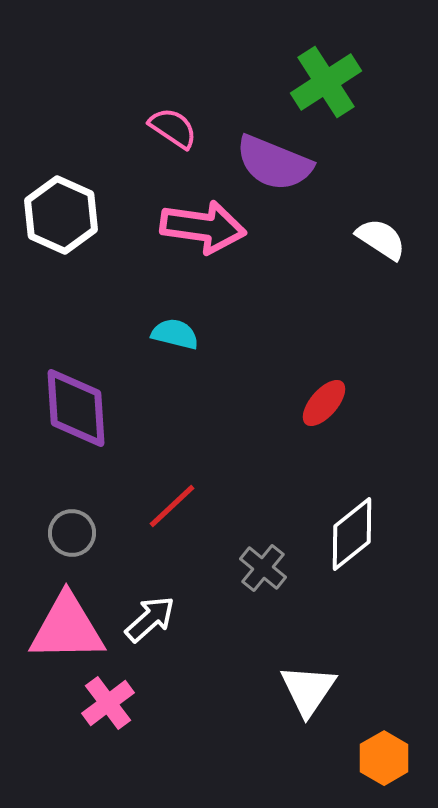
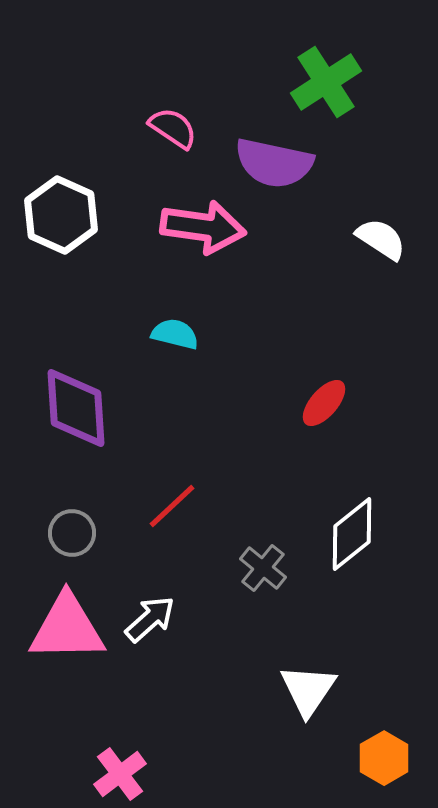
purple semicircle: rotated 10 degrees counterclockwise
pink cross: moved 12 px right, 71 px down
